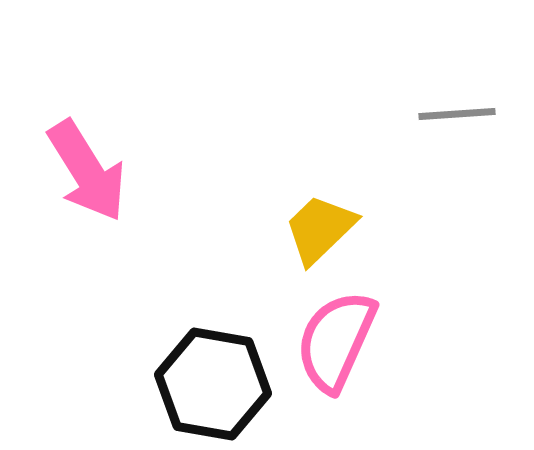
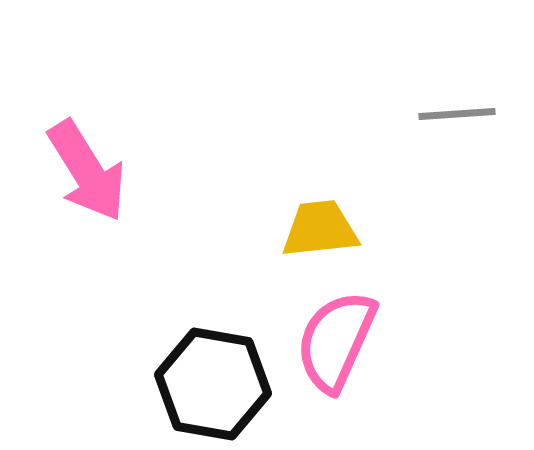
yellow trapezoid: rotated 38 degrees clockwise
